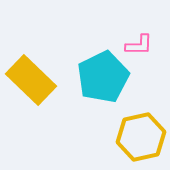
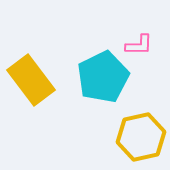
yellow rectangle: rotated 9 degrees clockwise
